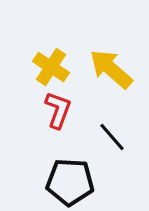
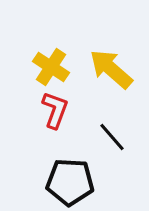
red L-shape: moved 3 px left
